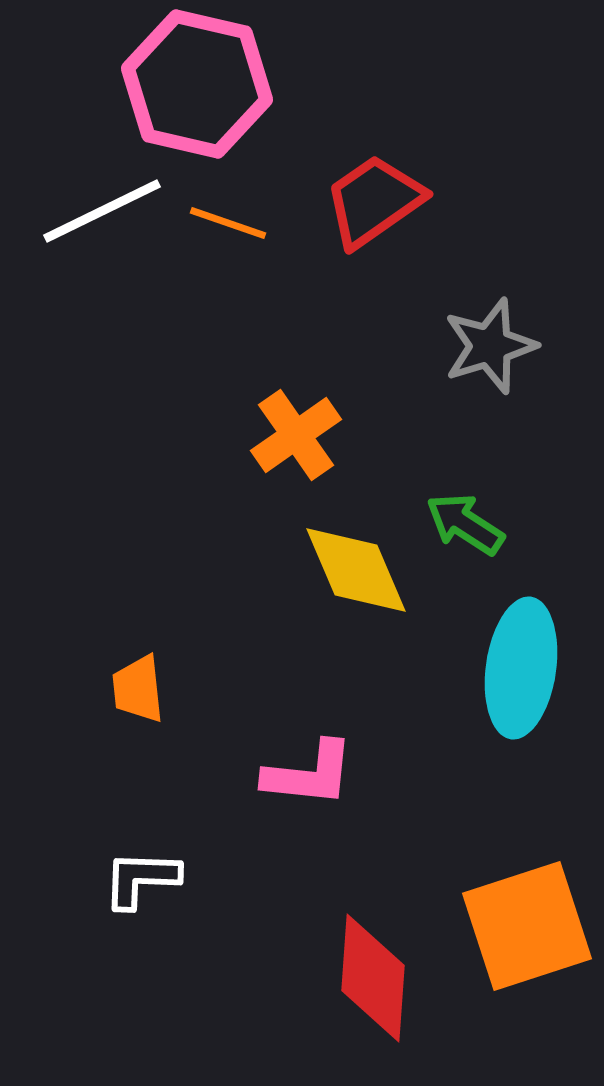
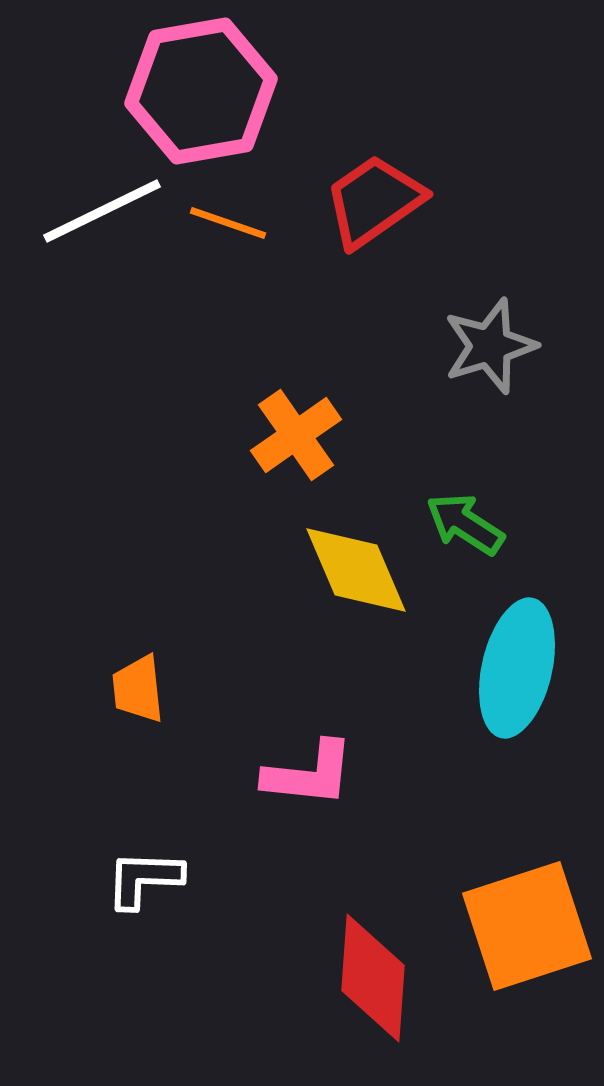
pink hexagon: moved 4 px right, 7 px down; rotated 23 degrees counterclockwise
cyan ellipse: moved 4 px left; rotated 5 degrees clockwise
white L-shape: moved 3 px right
